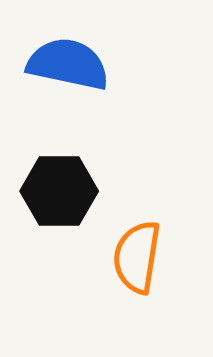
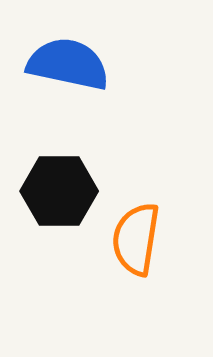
orange semicircle: moved 1 px left, 18 px up
